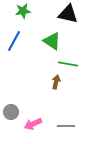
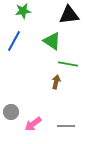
black triangle: moved 1 px right, 1 px down; rotated 20 degrees counterclockwise
pink arrow: rotated 12 degrees counterclockwise
